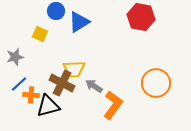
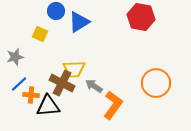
black triangle: rotated 10 degrees clockwise
